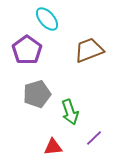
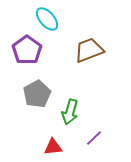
gray pentagon: rotated 12 degrees counterclockwise
green arrow: rotated 35 degrees clockwise
